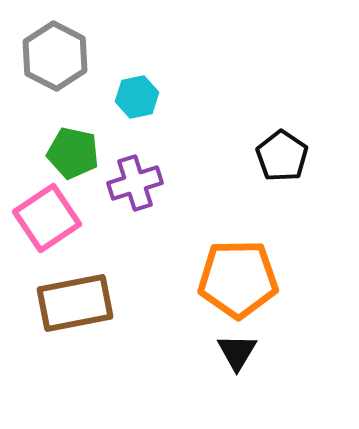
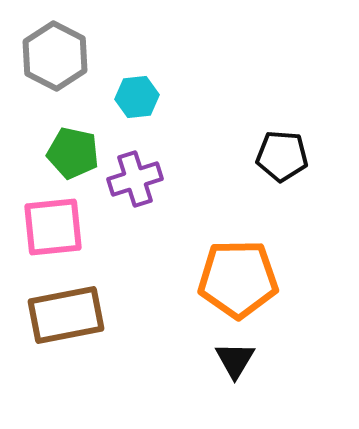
cyan hexagon: rotated 6 degrees clockwise
black pentagon: rotated 30 degrees counterclockwise
purple cross: moved 4 px up
pink square: moved 6 px right, 9 px down; rotated 28 degrees clockwise
brown rectangle: moved 9 px left, 12 px down
black triangle: moved 2 px left, 8 px down
